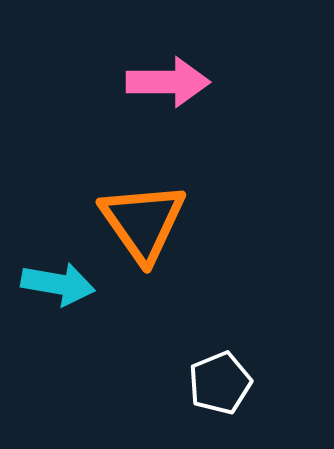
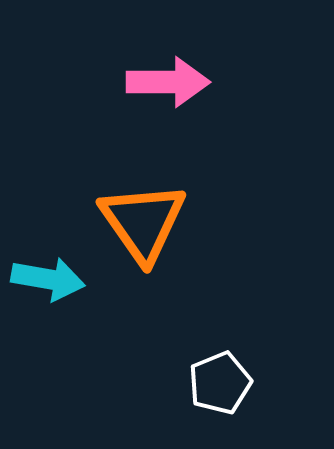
cyan arrow: moved 10 px left, 5 px up
